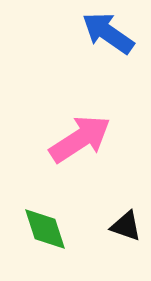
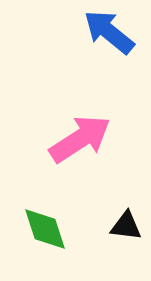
blue arrow: moved 1 px right, 1 px up; rotated 4 degrees clockwise
black triangle: rotated 12 degrees counterclockwise
